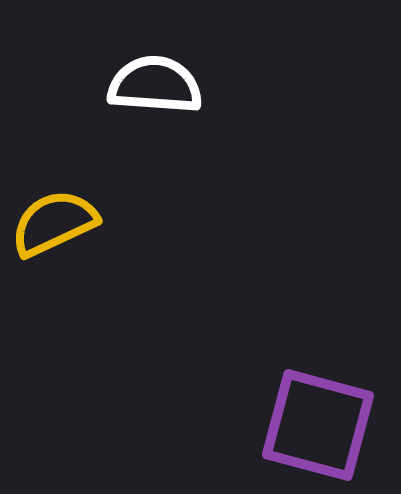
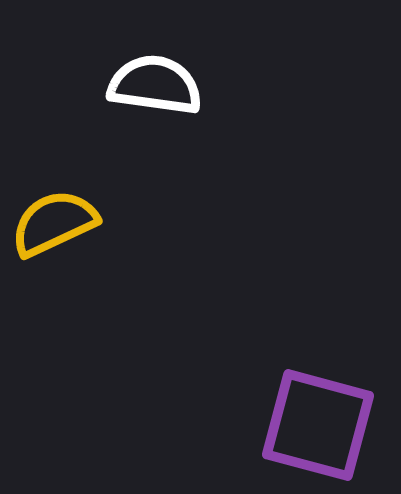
white semicircle: rotated 4 degrees clockwise
